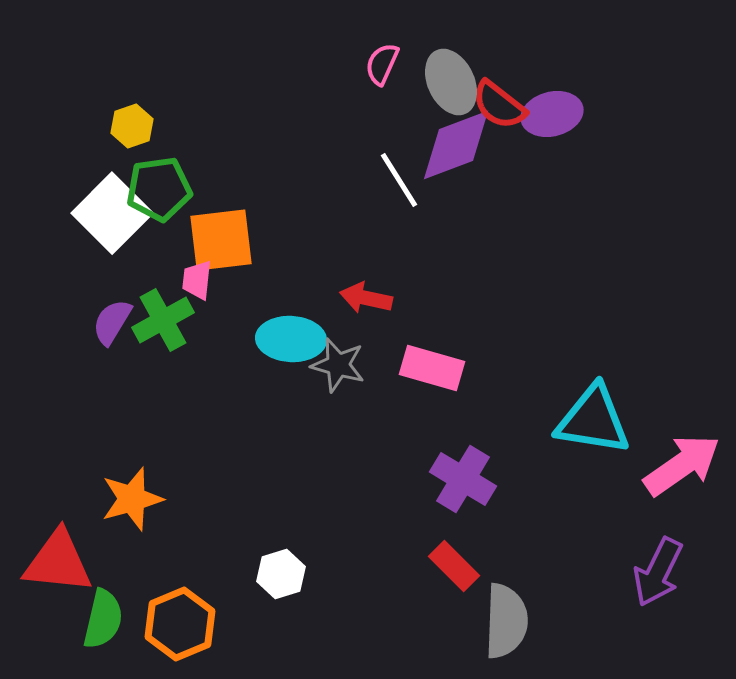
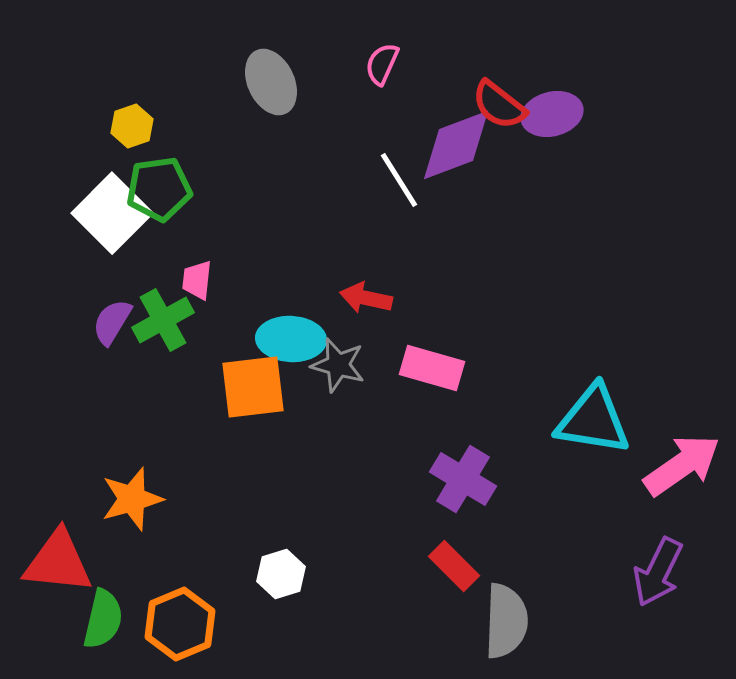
gray ellipse: moved 180 px left
orange square: moved 32 px right, 147 px down
